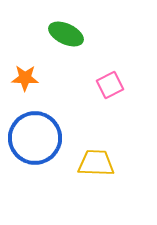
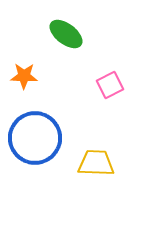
green ellipse: rotated 12 degrees clockwise
orange star: moved 1 px left, 2 px up
